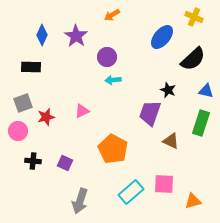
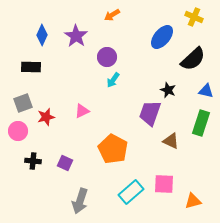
cyan arrow: rotated 49 degrees counterclockwise
